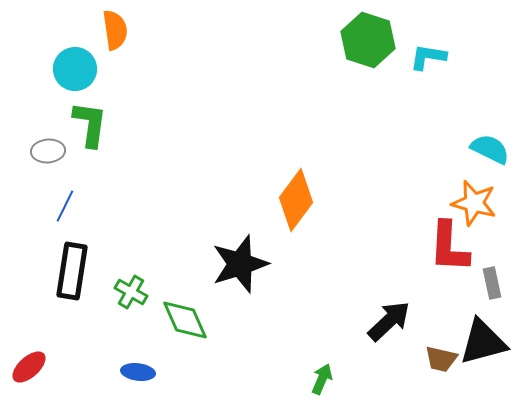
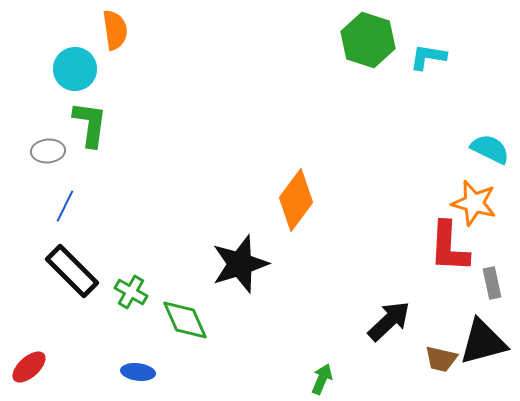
black rectangle: rotated 54 degrees counterclockwise
